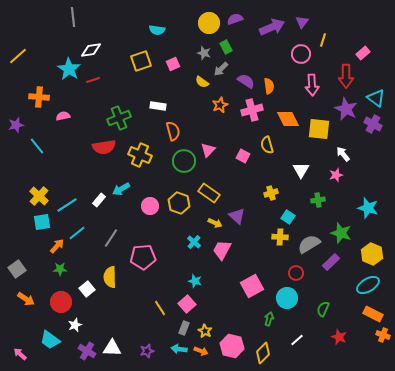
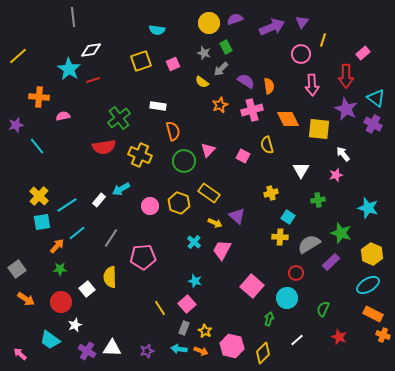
green cross at (119, 118): rotated 15 degrees counterclockwise
pink square at (252, 286): rotated 20 degrees counterclockwise
